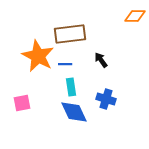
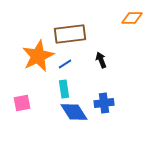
orange diamond: moved 3 px left, 2 px down
orange star: rotated 20 degrees clockwise
black arrow: rotated 14 degrees clockwise
blue line: rotated 32 degrees counterclockwise
cyan rectangle: moved 7 px left, 2 px down
blue cross: moved 2 px left, 4 px down; rotated 24 degrees counterclockwise
blue diamond: rotated 8 degrees counterclockwise
